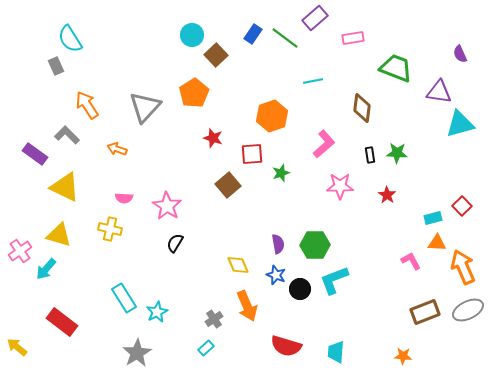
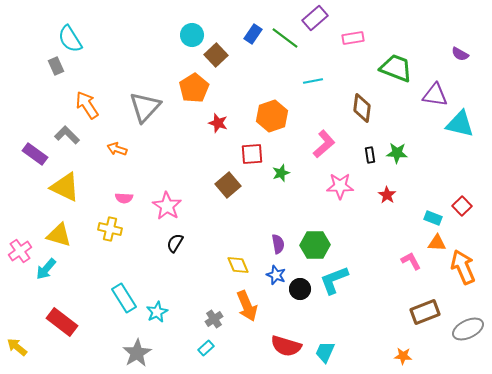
purple semicircle at (460, 54): rotated 36 degrees counterclockwise
purple triangle at (439, 92): moved 4 px left, 3 px down
orange pentagon at (194, 93): moved 5 px up
cyan triangle at (460, 124): rotated 28 degrees clockwise
red star at (213, 138): moved 5 px right, 15 px up
cyan rectangle at (433, 218): rotated 36 degrees clockwise
gray ellipse at (468, 310): moved 19 px down
cyan trapezoid at (336, 352): moved 11 px left; rotated 20 degrees clockwise
